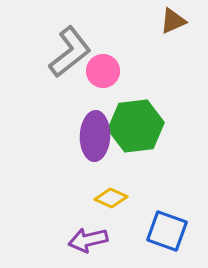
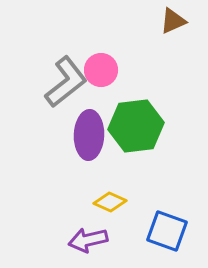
gray L-shape: moved 4 px left, 30 px down
pink circle: moved 2 px left, 1 px up
purple ellipse: moved 6 px left, 1 px up
yellow diamond: moved 1 px left, 4 px down
